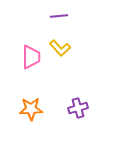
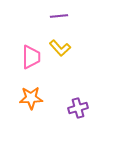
orange star: moved 11 px up
